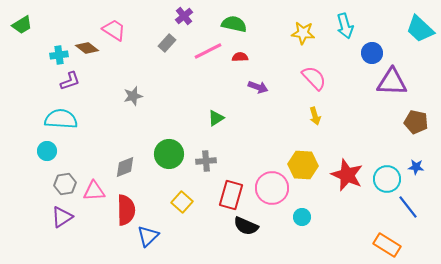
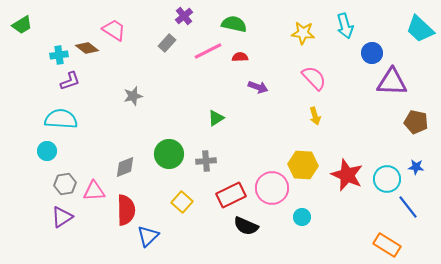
red rectangle at (231, 195): rotated 48 degrees clockwise
